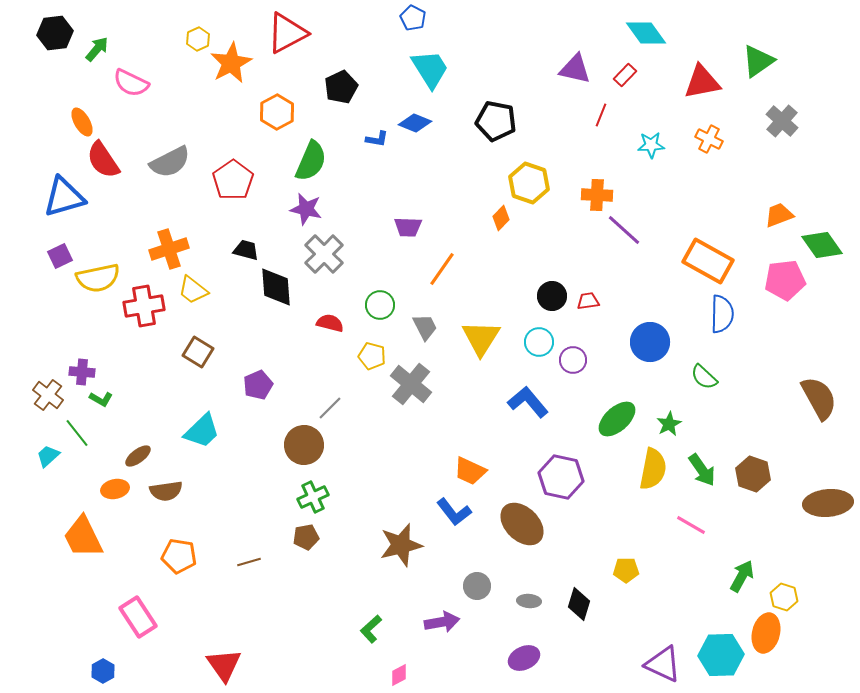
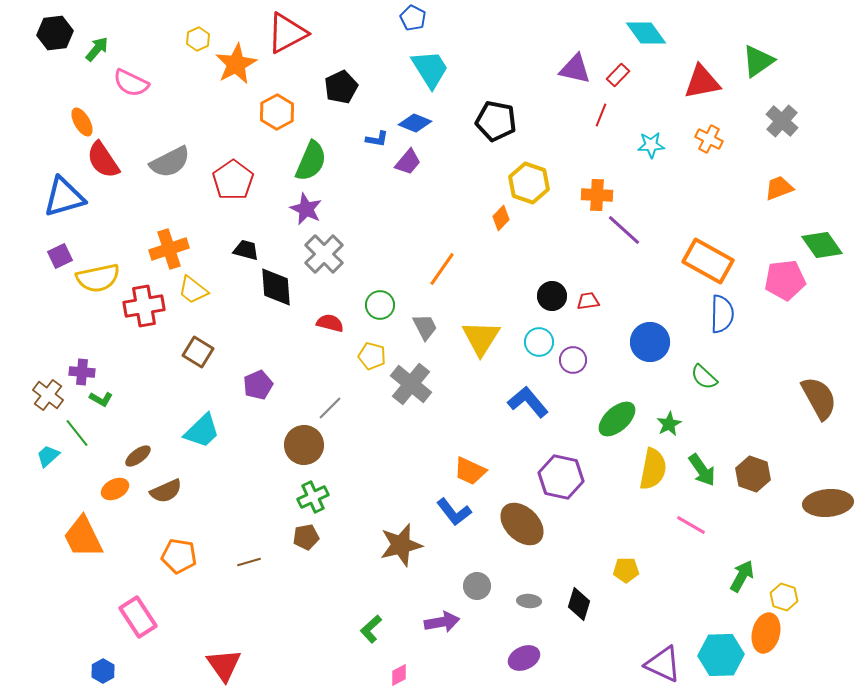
orange star at (231, 63): moved 5 px right, 1 px down
red rectangle at (625, 75): moved 7 px left
purple star at (306, 209): rotated 12 degrees clockwise
orange trapezoid at (779, 215): moved 27 px up
purple trapezoid at (408, 227): moved 65 px up; rotated 52 degrees counterclockwise
orange ellipse at (115, 489): rotated 16 degrees counterclockwise
brown semicircle at (166, 491): rotated 16 degrees counterclockwise
